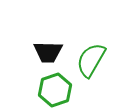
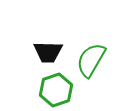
green hexagon: moved 1 px right
